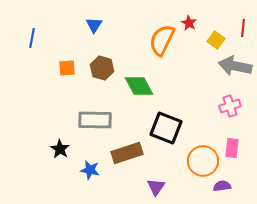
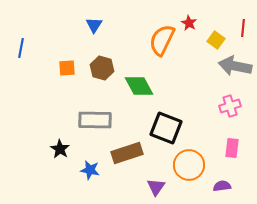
blue line: moved 11 px left, 10 px down
orange circle: moved 14 px left, 4 px down
